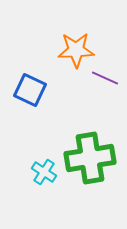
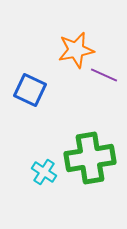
orange star: rotated 9 degrees counterclockwise
purple line: moved 1 px left, 3 px up
